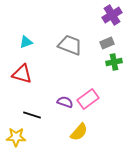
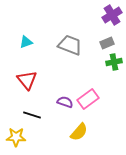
red triangle: moved 5 px right, 6 px down; rotated 35 degrees clockwise
